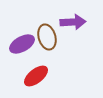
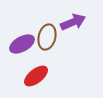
purple arrow: rotated 20 degrees counterclockwise
brown ellipse: rotated 30 degrees clockwise
